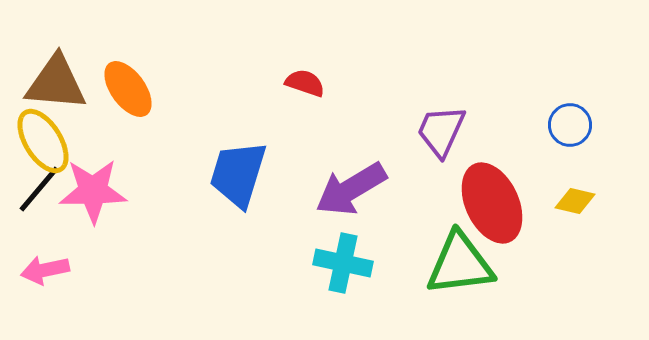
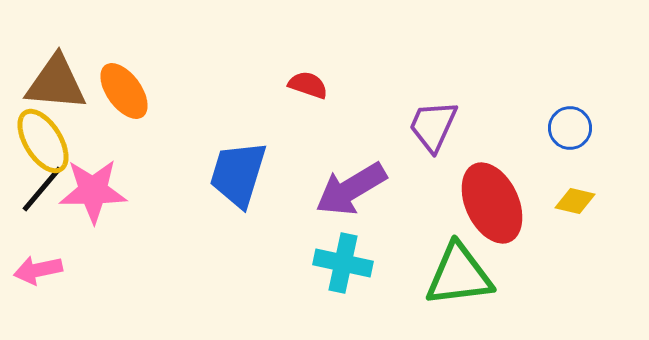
red semicircle: moved 3 px right, 2 px down
orange ellipse: moved 4 px left, 2 px down
blue circle: moved 3 px down
purple trapezoid: moved 8 px left, 5 px up
black line: moved 3 px right
green triangle: moved 1 px left, 11 px down
pink arrow: moved 7 px left
